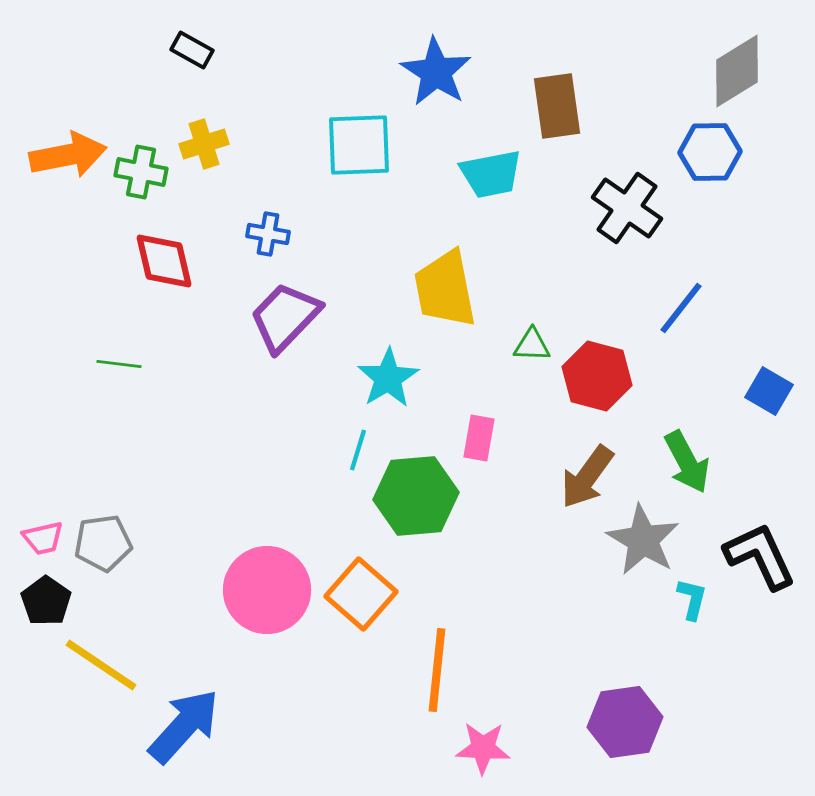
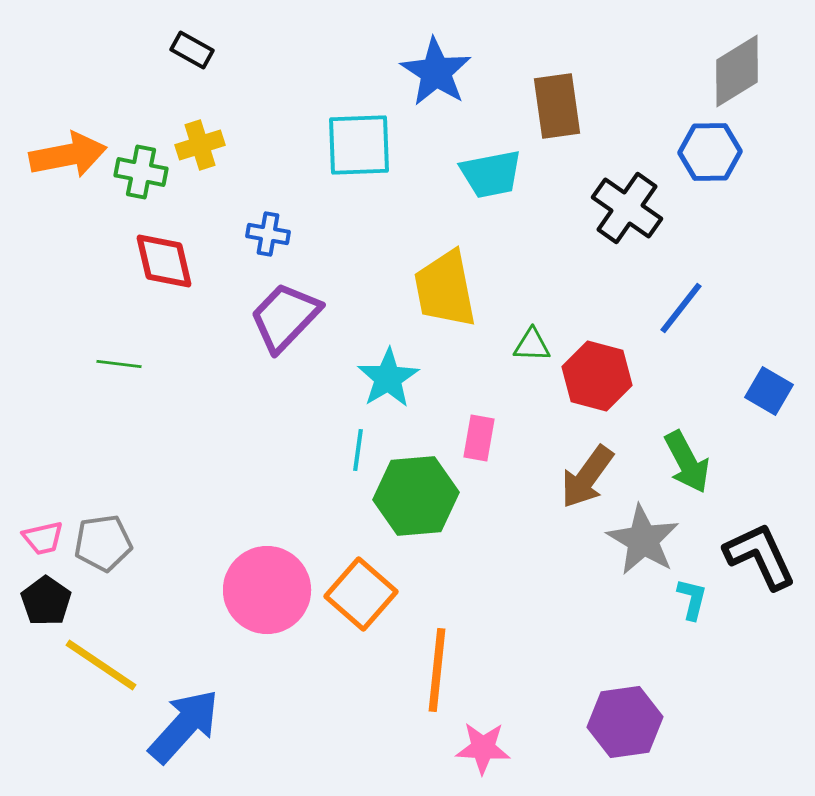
yellow cross: moved 4 px left, 1 px down
cyan line: rotated 9 degrees counterclockwise
